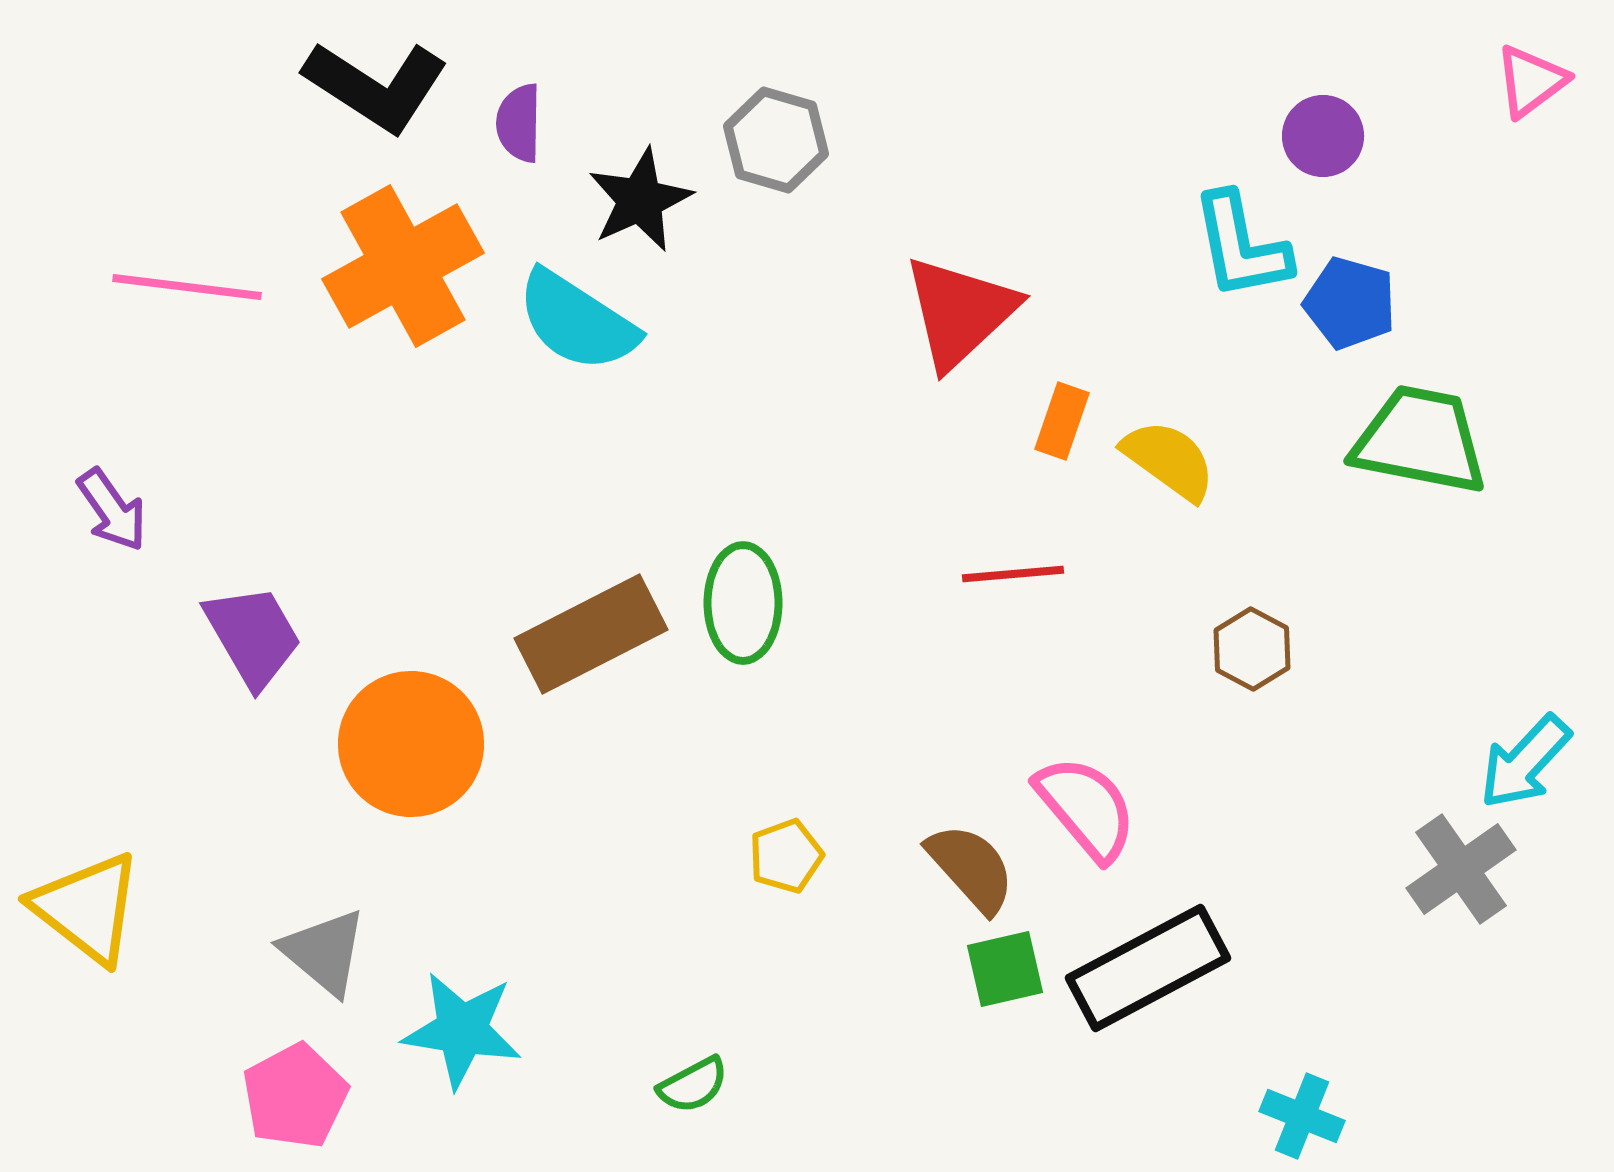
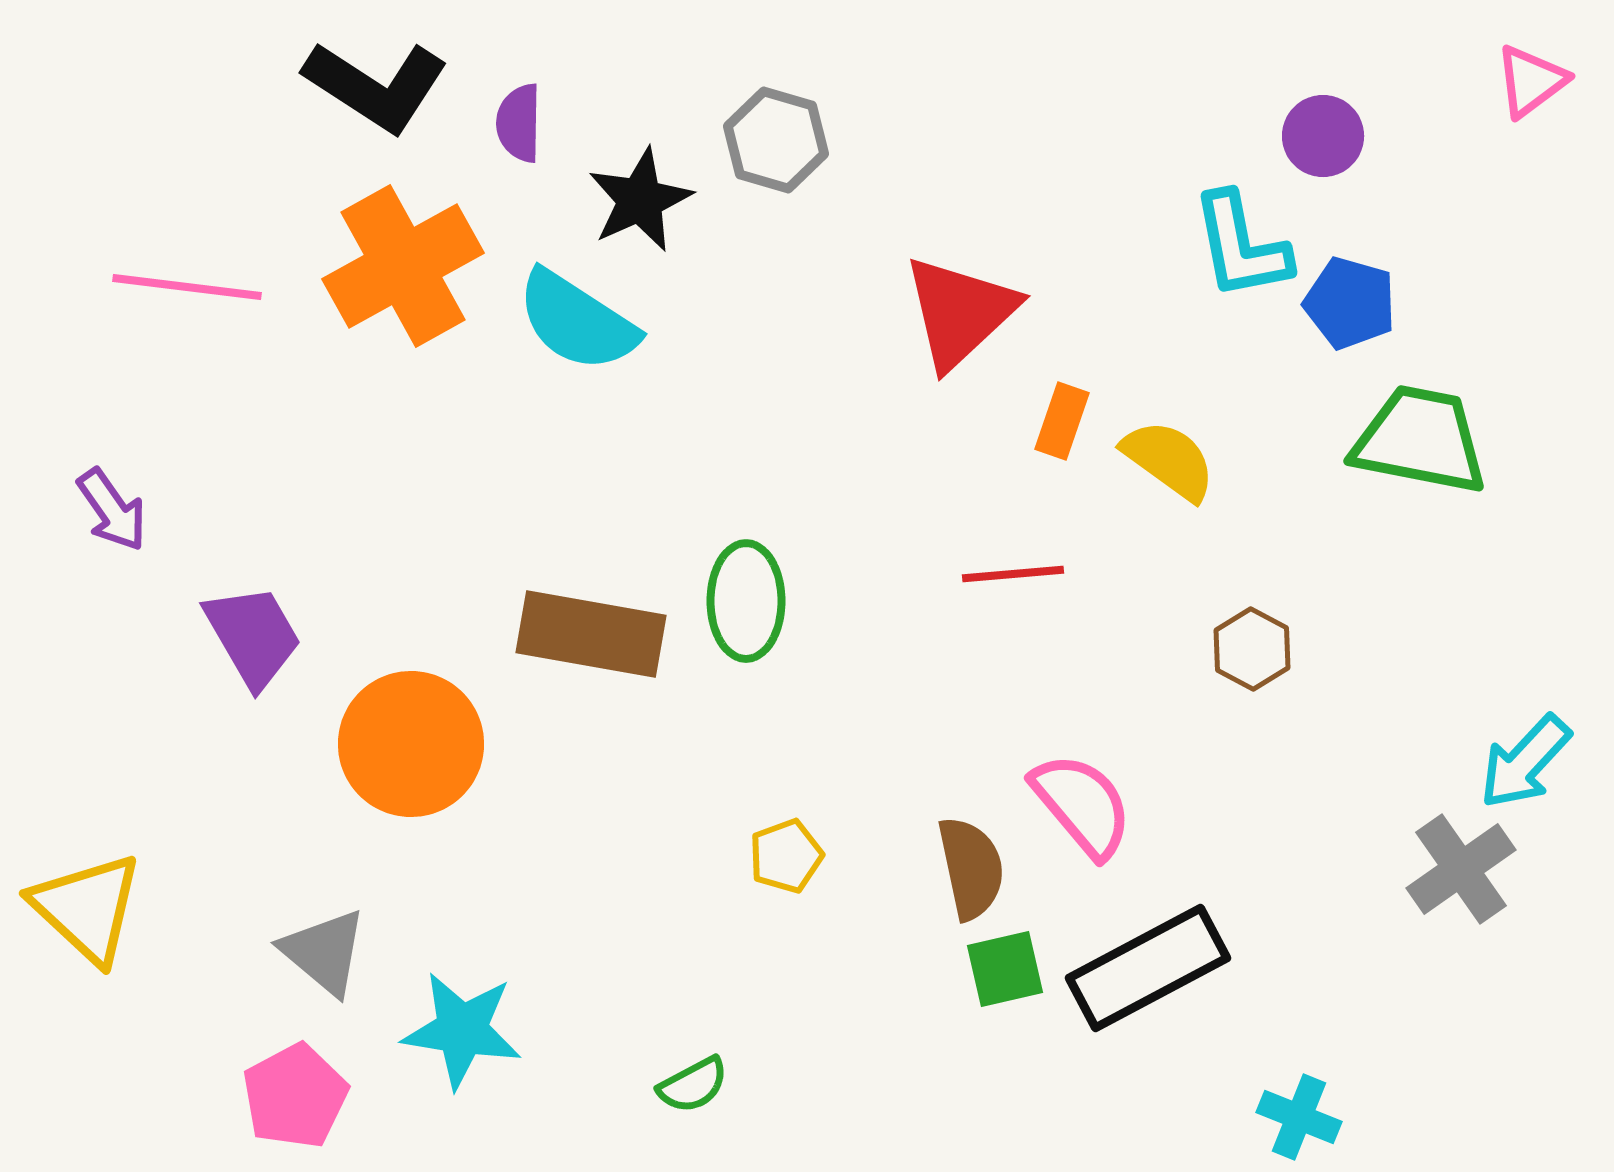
green ellipse: moved 3 px right, 2 px up
brown rectangle: rotated 37 degrees clockwise
pink semicircle: moved 4 px left, 3 px up
brown semicircle: rotated 30 degrees clockwise
yellow triangle: rotated 5 degrees clockwise
cyan cross: moved 3 px left, 1 px down
